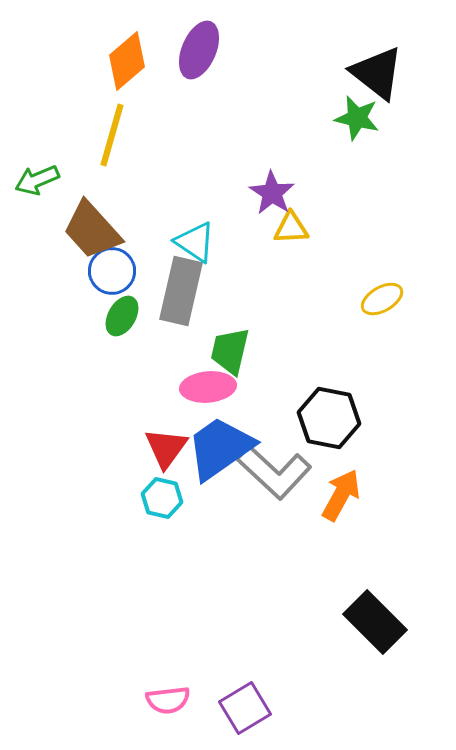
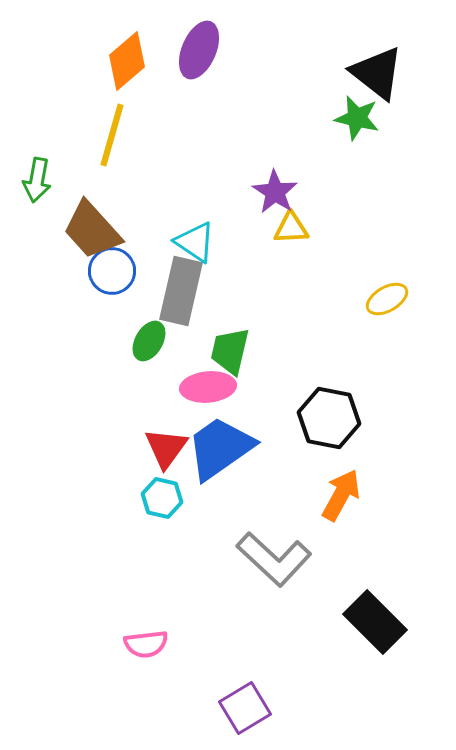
green arrow: rotated 57 degrees counterclockwise
purple star: moved 3 px right, 1 px up
yellow ellipse: moved 5 px right
green ellipse: moved 27 px right, 25 px down
gray L-shape: moved 87 px down
pink semicircle: moved 22 px left, 56 px up
